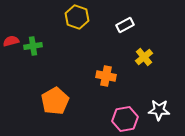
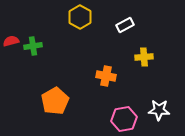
yellow hexagon: moved 3 px right; rotated 10 degrees clockwise
yellow cross: rotated 36 degrees clockwise
pink hexagon: moved 1 px left
